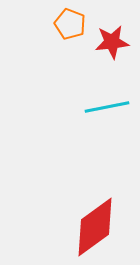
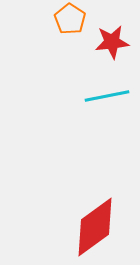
orange pentagon: moved 5 px up; rotated 12 degrees clockwise
cyan line: moved 11 px up
